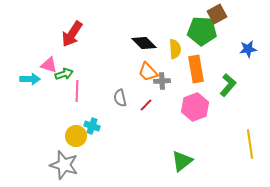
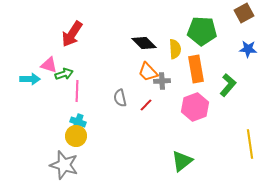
brown square: moved 27 px right, 1 px up
blue star: rotated 12 degrees clockwise
cyan cross: moved 14 px left, 4 px up
